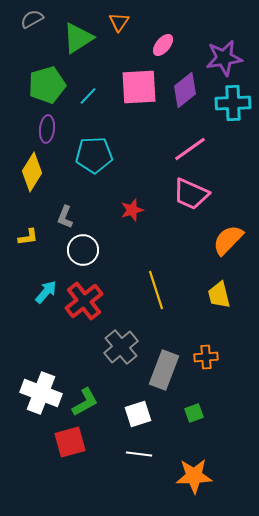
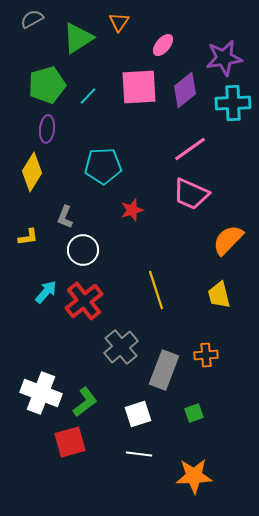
cyan pentagon: moved 9 px right, 11 px down
orange cross: moved 2 px up
green L-shape: rotated 8 degrees counterclockwise
